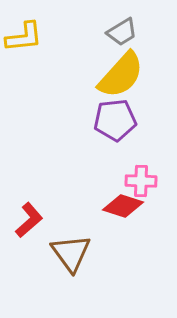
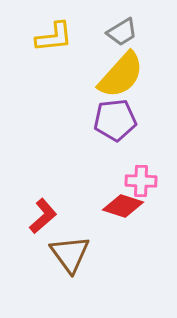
yellow L-shape: moved 30 px right
red L-shape: moved 14 px right, 4 px up
brown triangle: moved 1 px left, 1 px down
